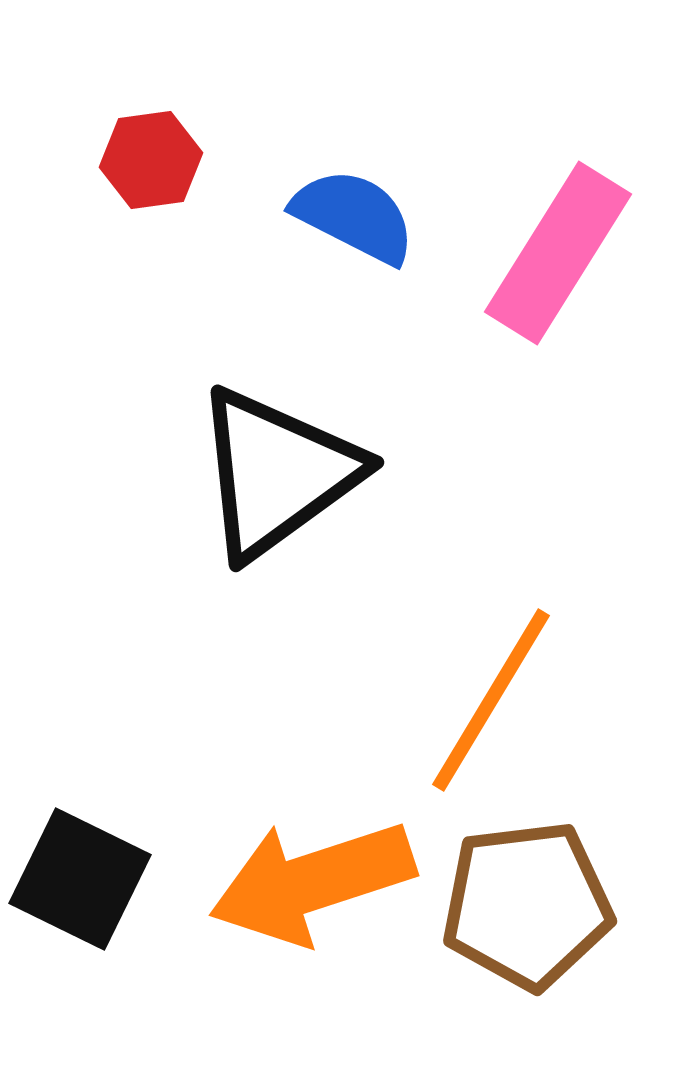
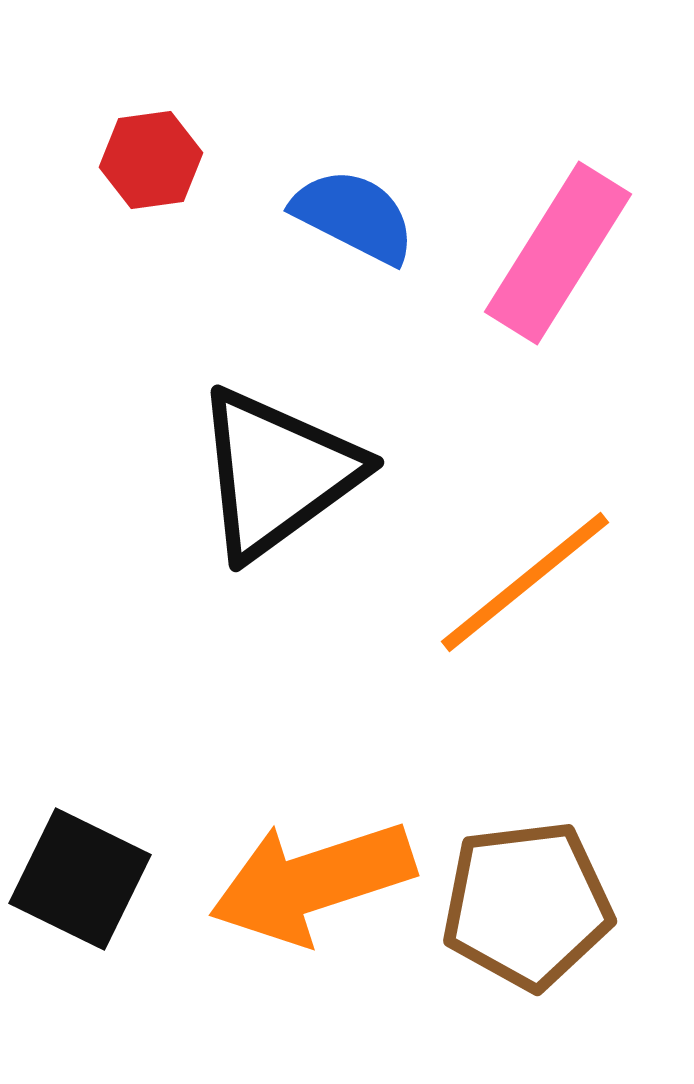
orange line: moved 34 px right, 118 px up; rotated 20 degrees clockwise
